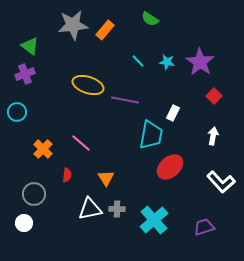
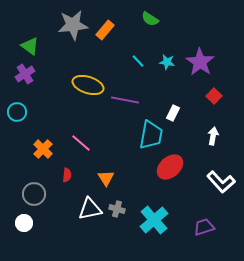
purple cross: rotated 12 degrees counterclockwise
gray cross: rotated 14 degrees clockwise
